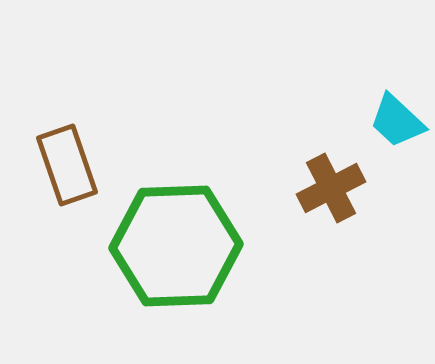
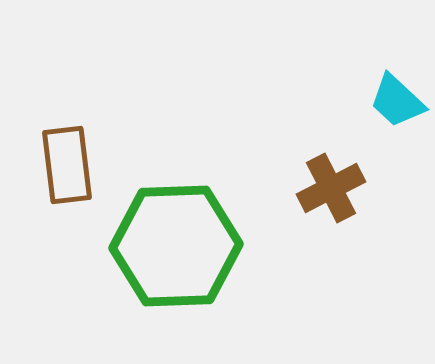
cyan trapezoid: moved 20 px up
brown rectangle: rotated 12 degrees clockwise
